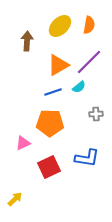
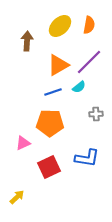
yellow arrow: moved 2 px right, 2 px up
